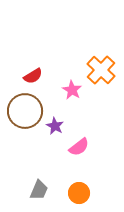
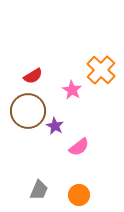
brown circle: moved 3 px right
orange circle: moved 2 px down
